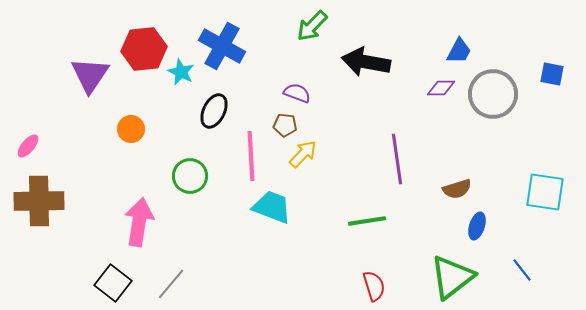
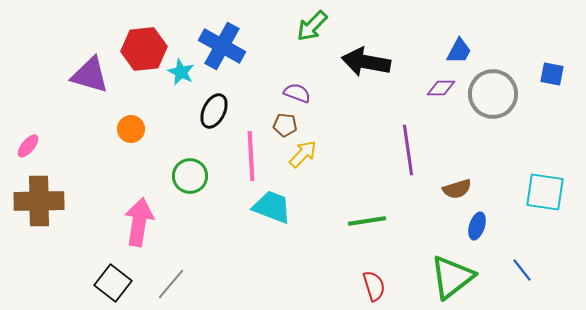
purple triangle: rotated 48 degrees counterclockwise
purple line: moved 11 px right, 9 px up
